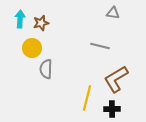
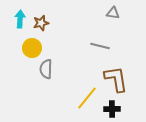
brown L-shape: rotated 112 degrees clockwise
yellow line: rotated 25 degrees clockwise
